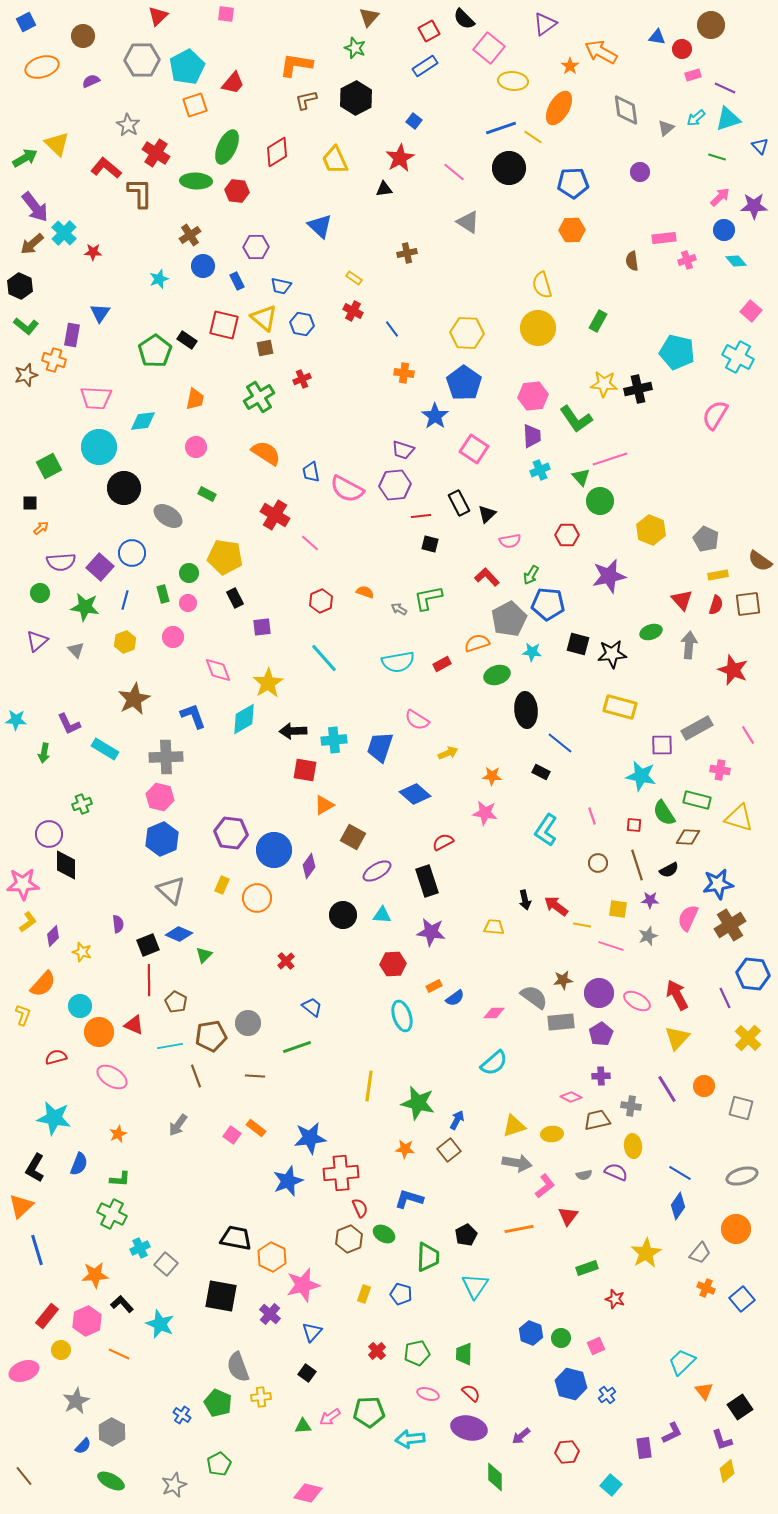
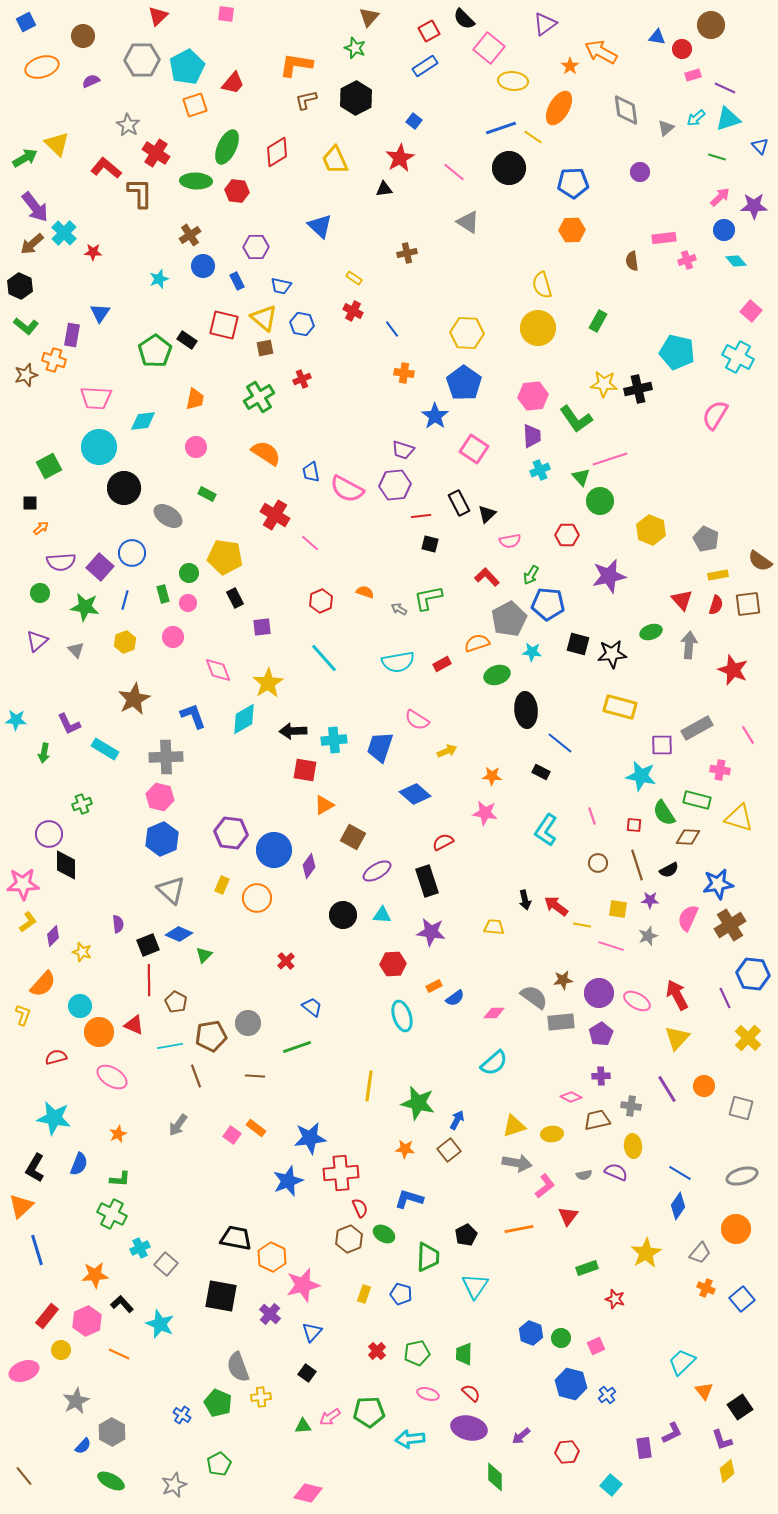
yellow arrow at (448, 753): moved 1 px left, 2 px up
